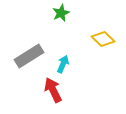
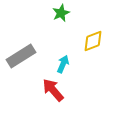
yellow diamond: moved 10 px left, 2 px down; rotated 65 degrees counterclockwise
gray rectangle: moved 8 px left
red arrow: rotated 15 degrees counterclockwise
